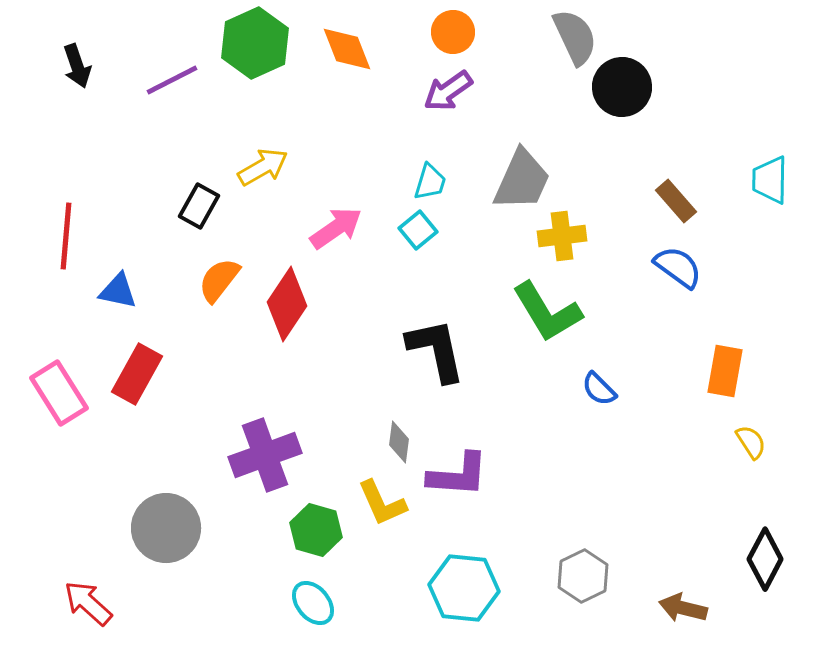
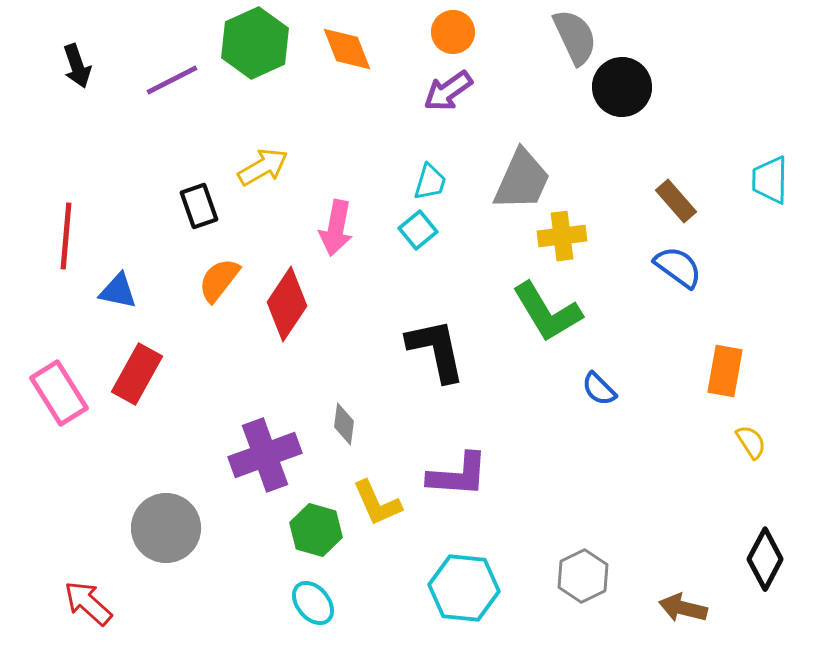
black rectangle at (199, 206): rotated 48 degrees counterclockwise
pink arrow at (336, 228): rotated 136 degrees clockwise
gray diamond at (399, 442): moved 55 px left, 18 px up
yellow L-shape at (382, 503): moved 5 px left
